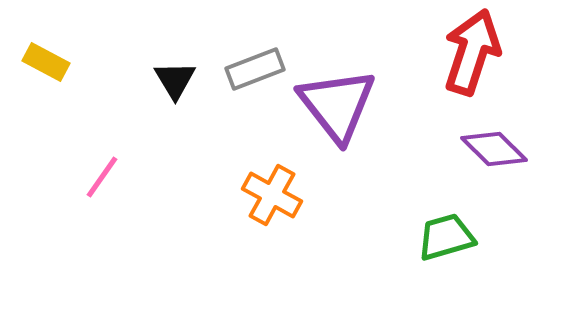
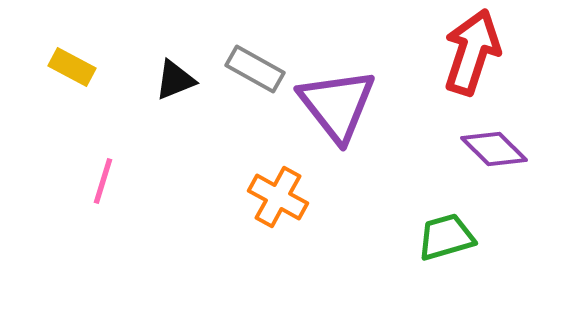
yellow rectangle: moved 26 px right, 5 px down
gray rectangle: rotated 50 degrees clockwise
black triangle: rotated 39 degrees clockwise
pink line: moved 1 px right, 4 px down; rotated 18 degrees counterclockwise
orange cross: moved 6 px right, 2 px down
